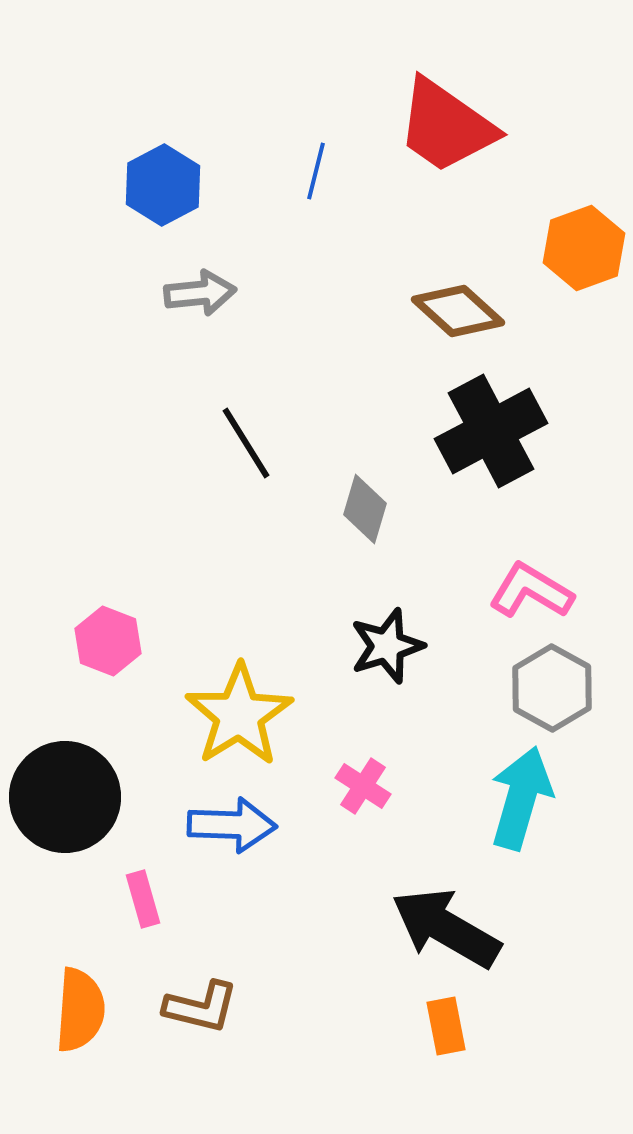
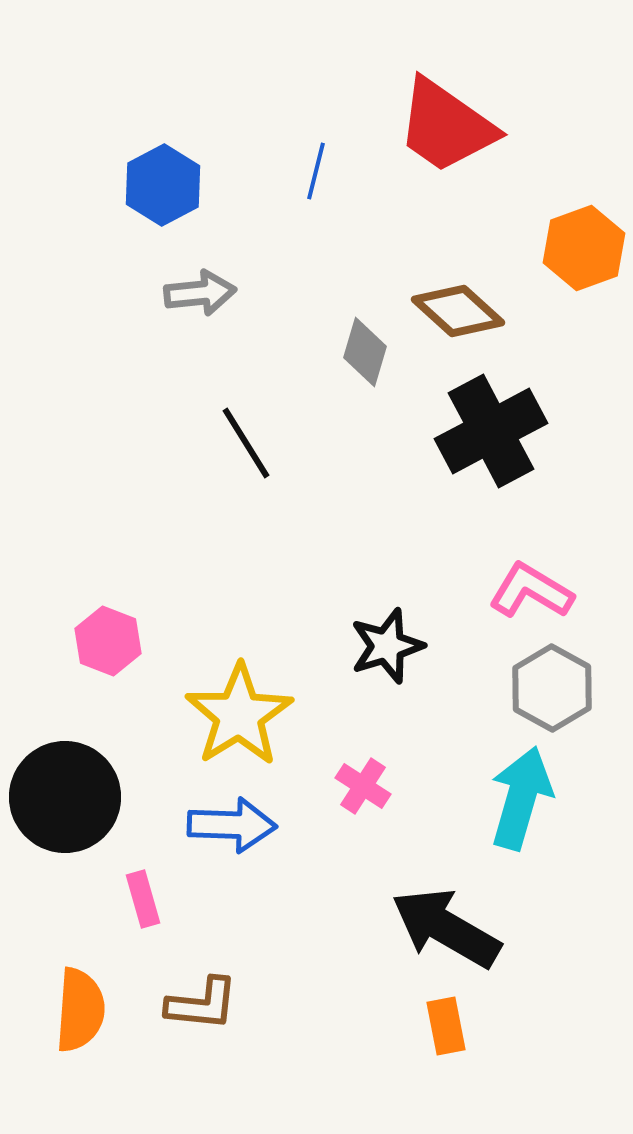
gray diamond: moved 157 px up
brown L-shape: moved 1 px right, 3 px up; rotated 8 degrees counterclockwise
